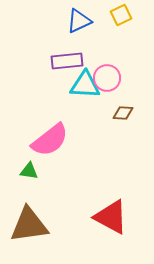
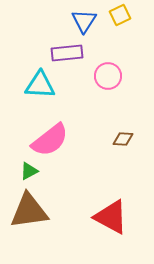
yellow square: moved 1 px left
blue triangle: moved 5 px right; rotated 32 degrees counterclockwise
purple rectangle: moved 8 px up
pink circle: moved 1 px right, 2 px up
cyan triangle: moved 45 px left
brown diamond: moved 26 px down
green triangle: rotated 36 degrees counterclockwise
brown triangle: moved 14 px up
